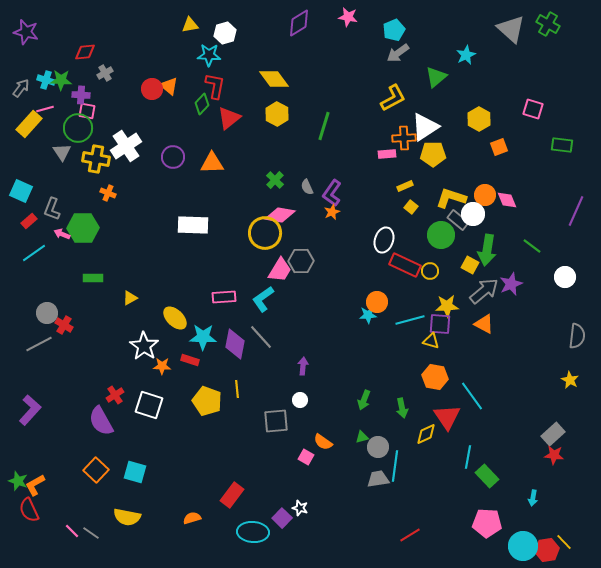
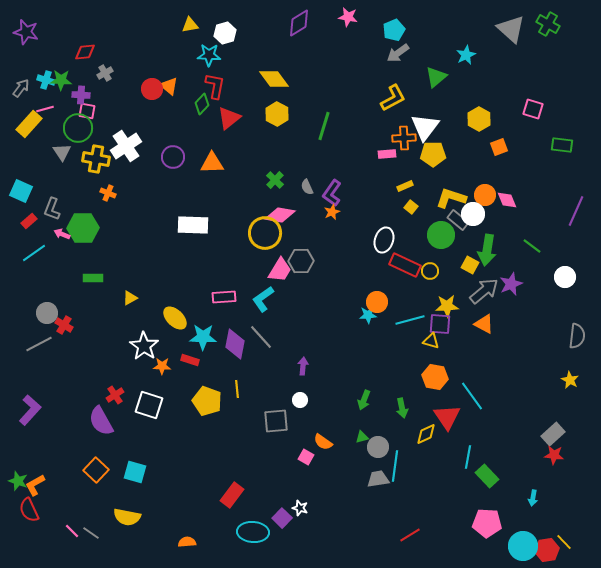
white triangle at (425, 127): rotated 20 degrees counterclockwise
orange semicircle at (192, 518): moved 5 px left, 24 px down; rotated 12 degrees clockwise
